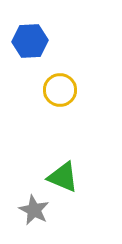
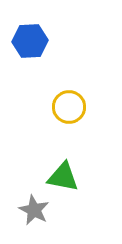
yellow circle: moved 9 px right, 17 px down
green triangle: rotated 12 degrees counterclockwise
